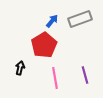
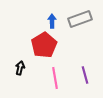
blue arrow: rotated 40 degrees counterclockwise
